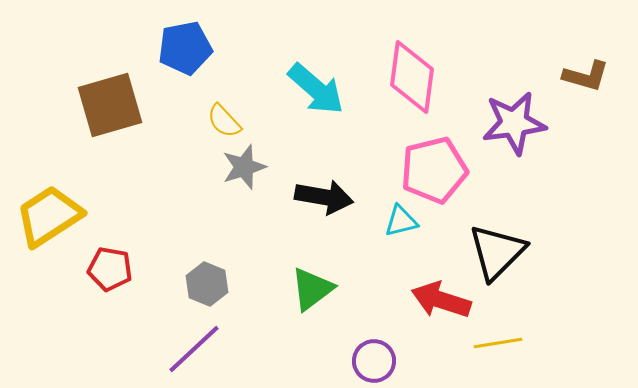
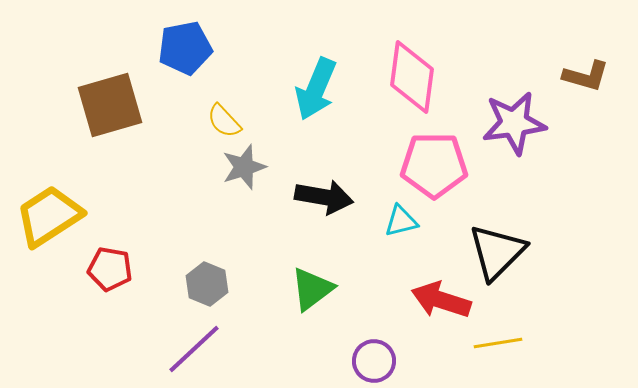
cyan arrow: rotated 72 degrees clockwise
pink pentagon: moved 5 px up; rotated 14 degrees clockwise
